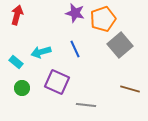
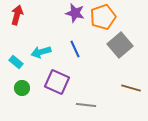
orange pentagon: moved 2 px up
brown line: moved 1 px right, 1 px up
